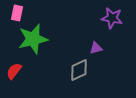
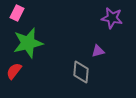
pink rectangle: rotated 14 degrees clockwise
green star: moved 5 px left, 4 px down
purple triangle: moved 2 px right, 3 px down
gray diamond: moved 2 px right, 2 px down; rotated 60 degrees counterclockwise
